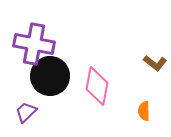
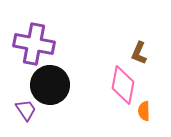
brown L-shape: moved 16 px left, 10 px up; rotated 75 degrees clockwise
black circle: moved 9 px down
pink diamond: moved 26 px right, 1 px up
purple trapezoid: moved 2 px up; rotated 100 degrees clockwise
